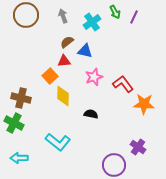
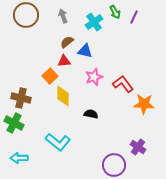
cyan cross: moved 2 px right
